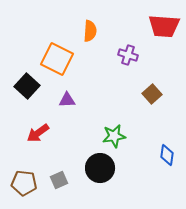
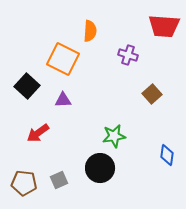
orange square: moved 6 px right
purple triangle: moved 4 px left
